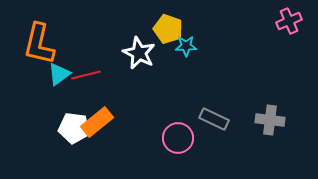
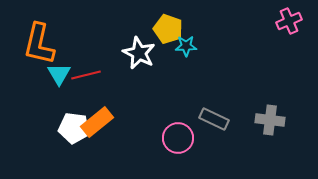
cyan triangle: rotated 25 degrees counterclockwise
